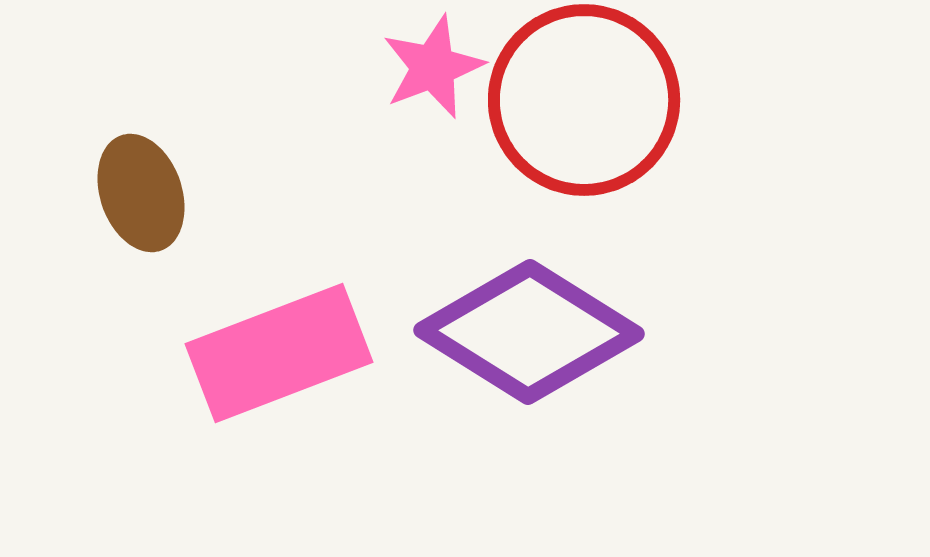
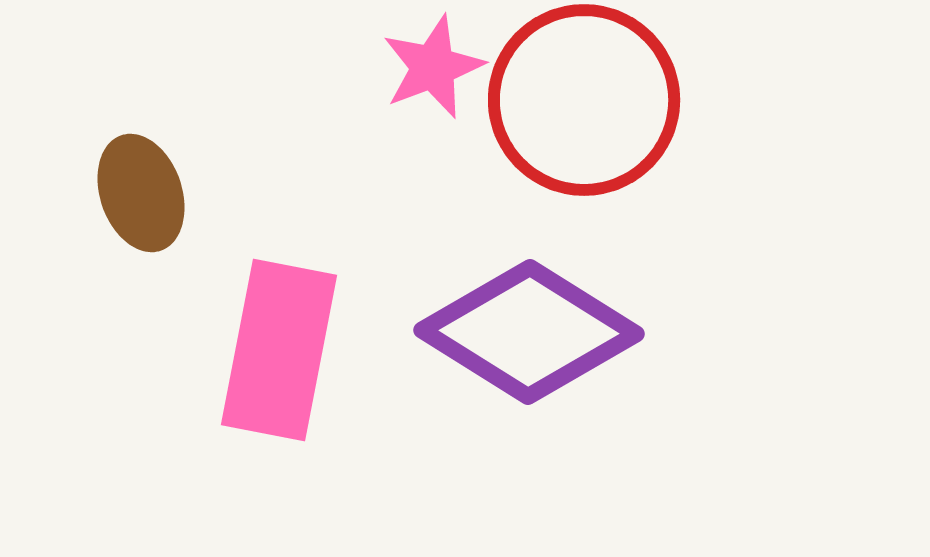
pink rectangle: moved 3 px up; rotated 58 degrees counterclockwise
